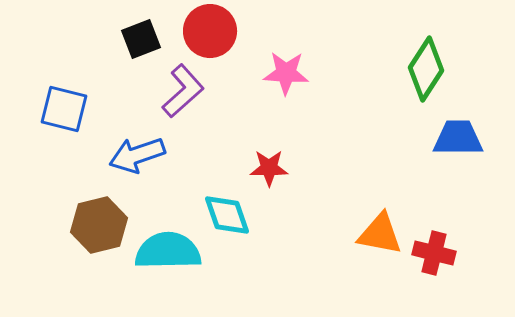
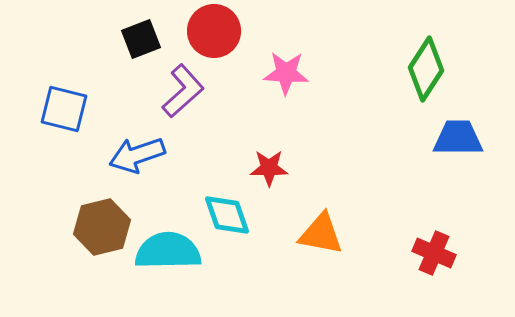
red circle: moved 4 px right
brown hexagon: moved 3 px right, 2 px down
orange triangle: moved 59 px left
red cross: rotated 9 degrees clockwise
